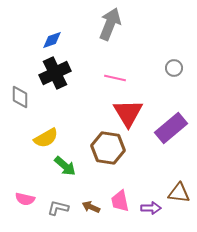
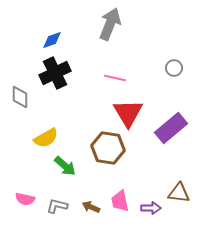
gray L-shape: moved 1 px left, 2 px up
